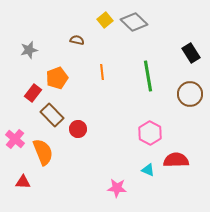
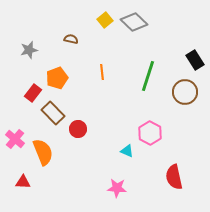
brown semicircle: moved 6 px left, 1 px up
black rectangle: moved 4 px right, 7 px down
green line: rotated 28 degrees clockwise
brown circle: moved 5 px left, 2 px up
brown rectangle: moved 1 px right, 2 px up
red semicircle: moved 2 px left, 17 px down; rotated 100 degrees counterclockwise
cyan triangle: moved 21 px left, 19 px up
